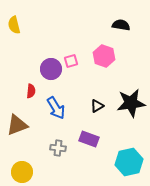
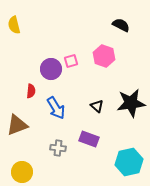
black semicircle: rotated 18 degrees clockwise
black triangle: rotated 48 degrees counterclockwise
